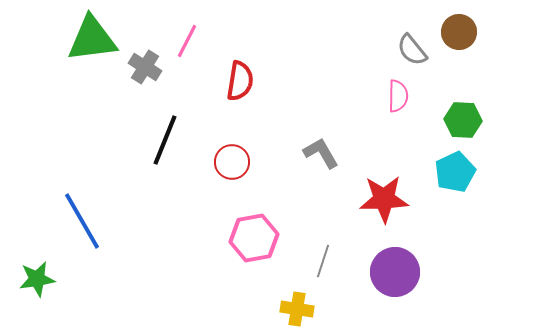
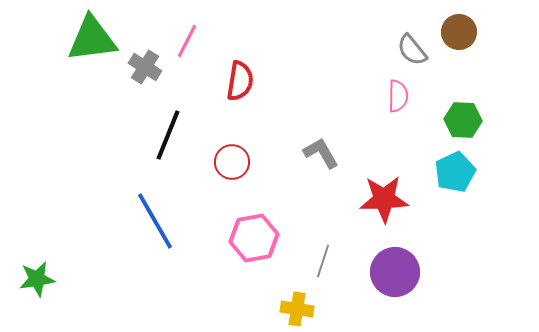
black line: moved 3 px right, 5 px up
blue line: moved 73 px right
